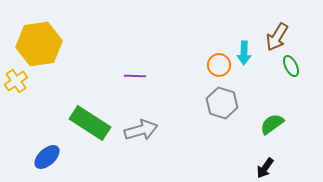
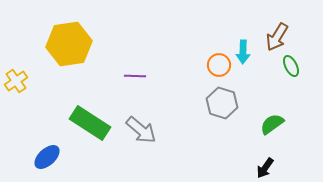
yellow hexagon: moved 30 px right
cyan arrow: moved 1 px left, 1 px up
gray arrow: rotated 56 degrees clockwise
